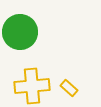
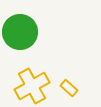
yellow cross: rotated 24 degrees counterclockwise
